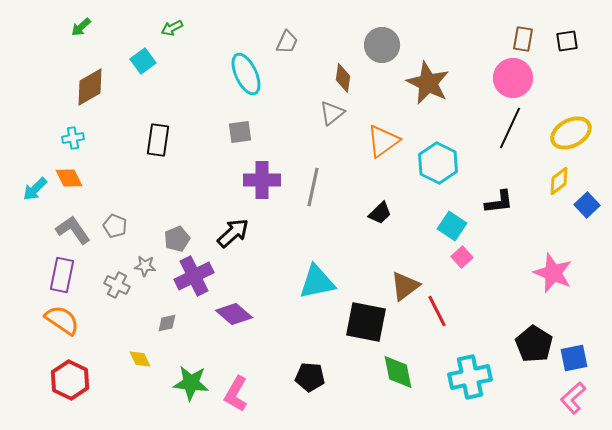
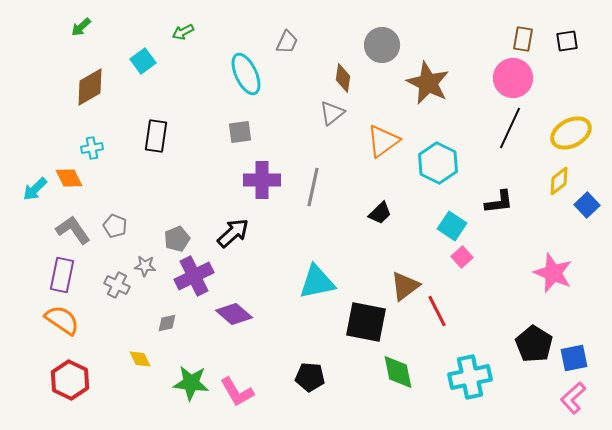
green arrow at (172, 28): moved 11 px right, 4 px down
cyan cross at (73, 138): moved 19 px right, 10 px down
black rectangle at (158, 140): moved 2 px left, 4 px up
pink L-shape at (236, 394): moved 1 px right, 2 px up; rotated 60 degrees counterclockwise
